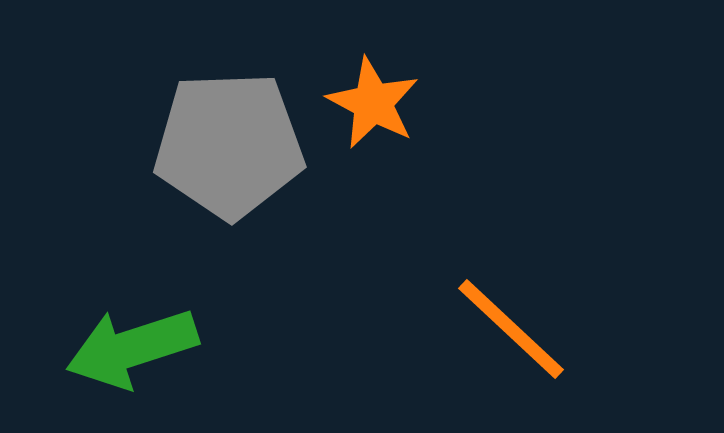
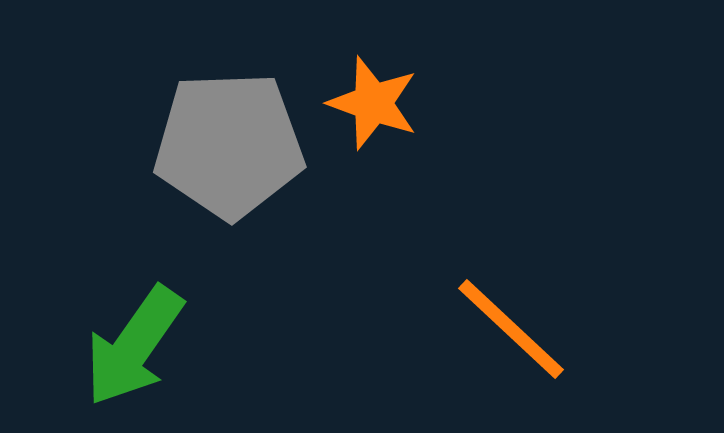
orange star: rotated 8 degrees counterclockwise
green arrow: moved 2 px right, 2 px up; rotated 37 degrees counterclockwise
